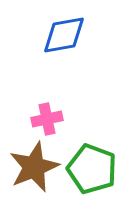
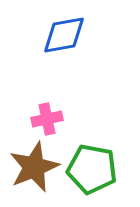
green pentagon: rotated 9 degrees counterclockwise
